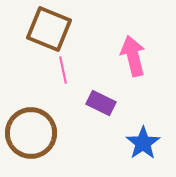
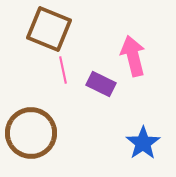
purple rectangle: moved 19 px up
